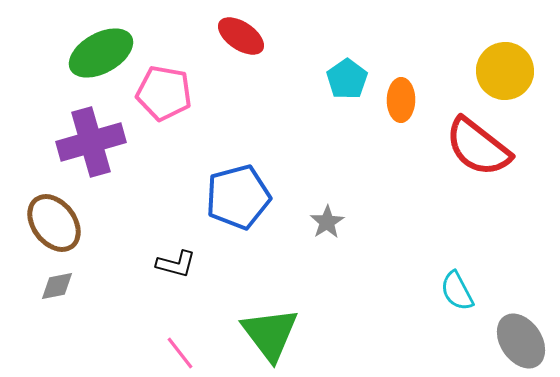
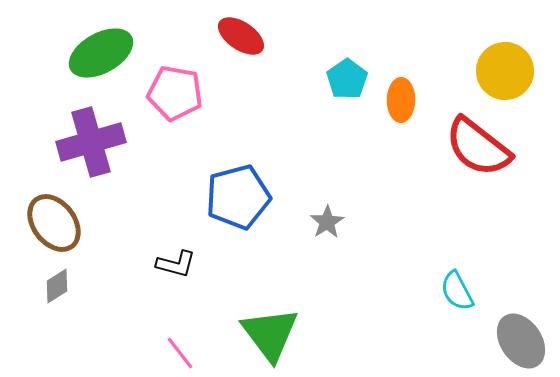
pink pentagon: moved 11 px right
gray diamond: rotated 21 degrees counterclockwise
